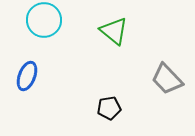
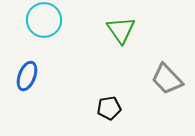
green triangle: moved 7 px right, 1 px up; rotated 16 degrees clockwise
